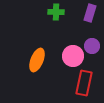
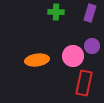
orange ellipse: rotated 60 degrees clockwise
